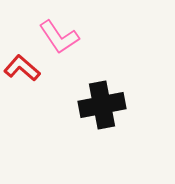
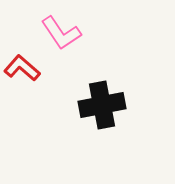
pink L-shape: moved 2 px right, 4 px up
